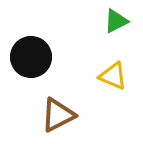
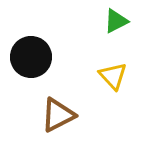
yellow triangle: rotated 24 degrees clockwise
